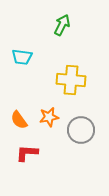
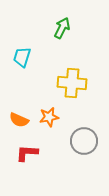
green arrow: moved 3 px down
cyan trapezoid: rotated 100 degrees clockwise
yellow cross: moved 1 px right, 3 px down
orange semicircle: rotated 30 degrees counterclockwise
gray circle: moved 3 px right, 11 px down
